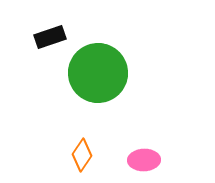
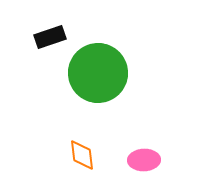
orange diamond: rotated 40 degrees counterclockwise
